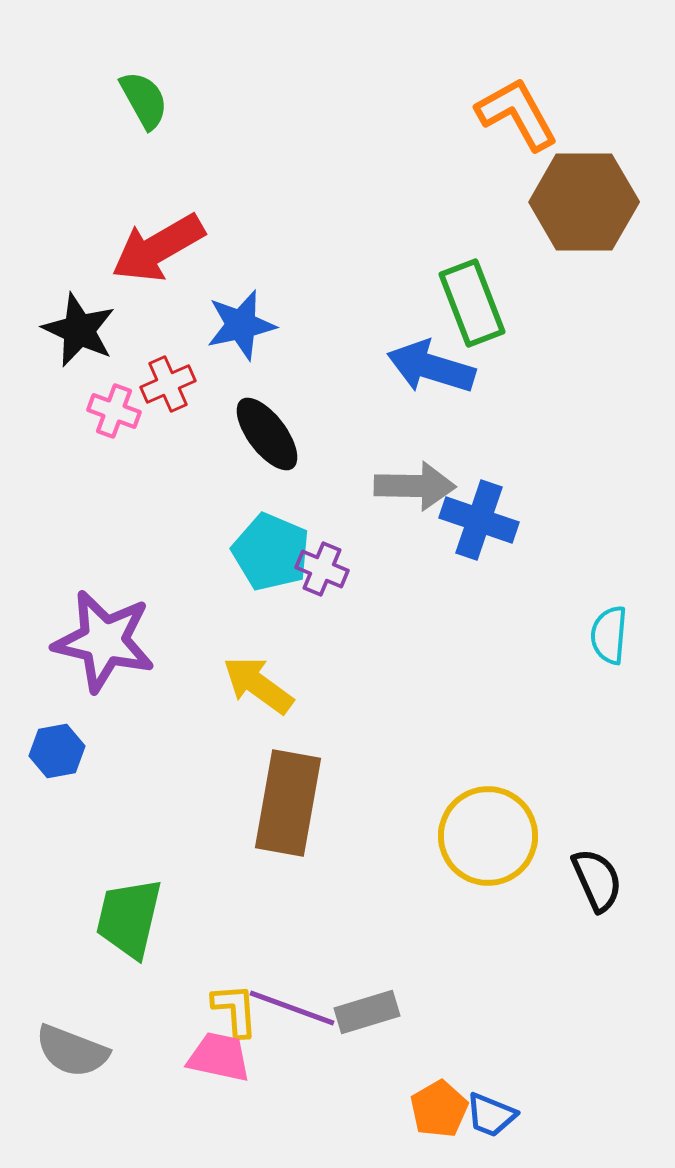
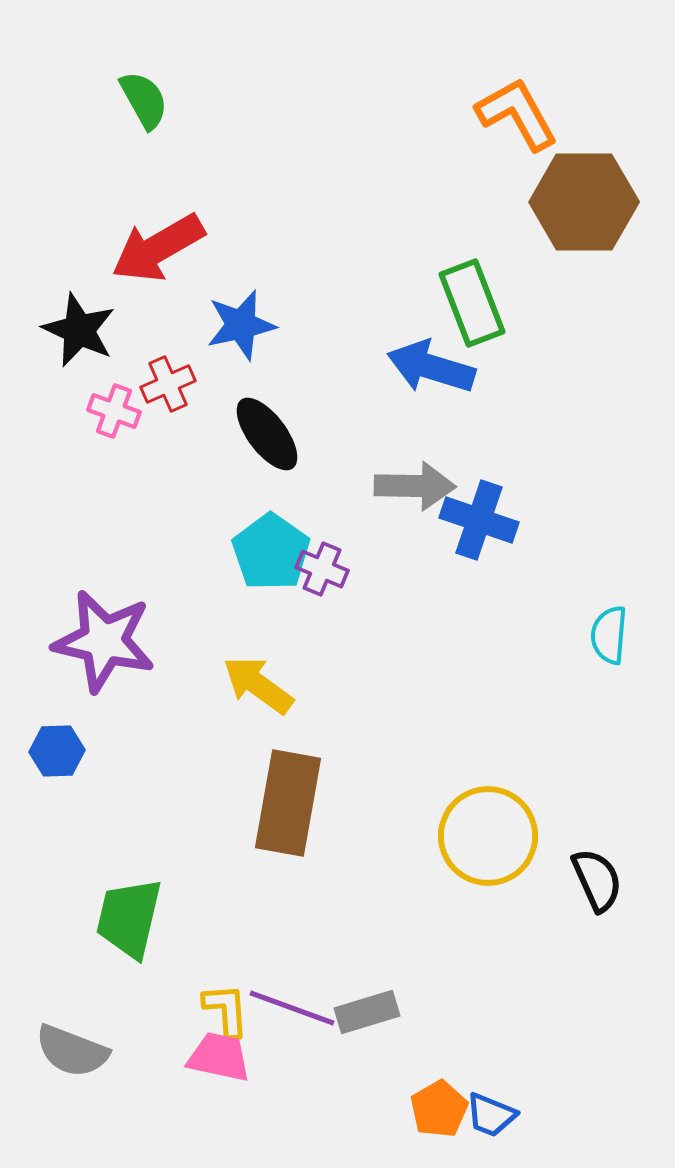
cyan pentagon: rotated 12 degrees clockwise
blue hexagon: rotated 8 degrees clockwise
yellow L-shape: moved 9 px left
